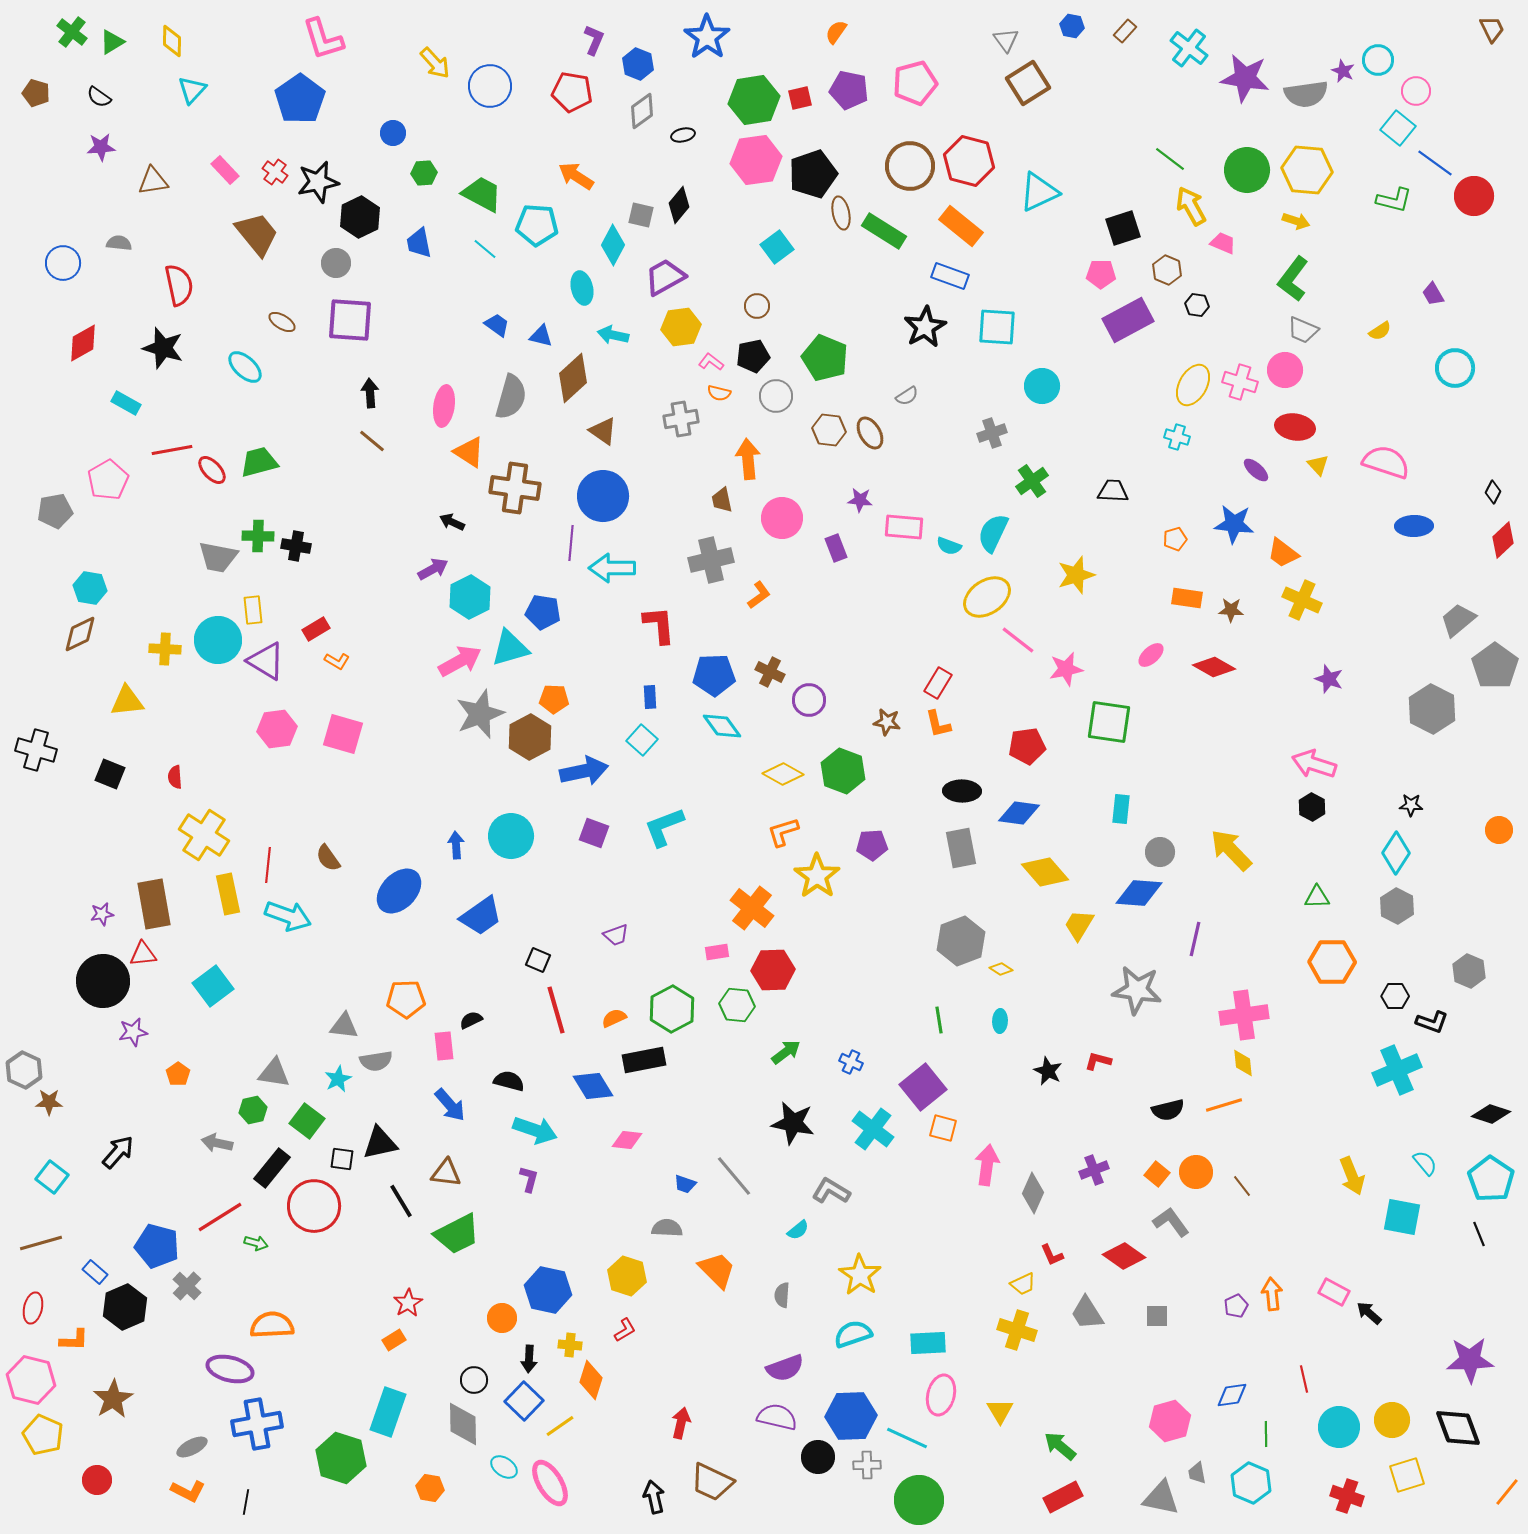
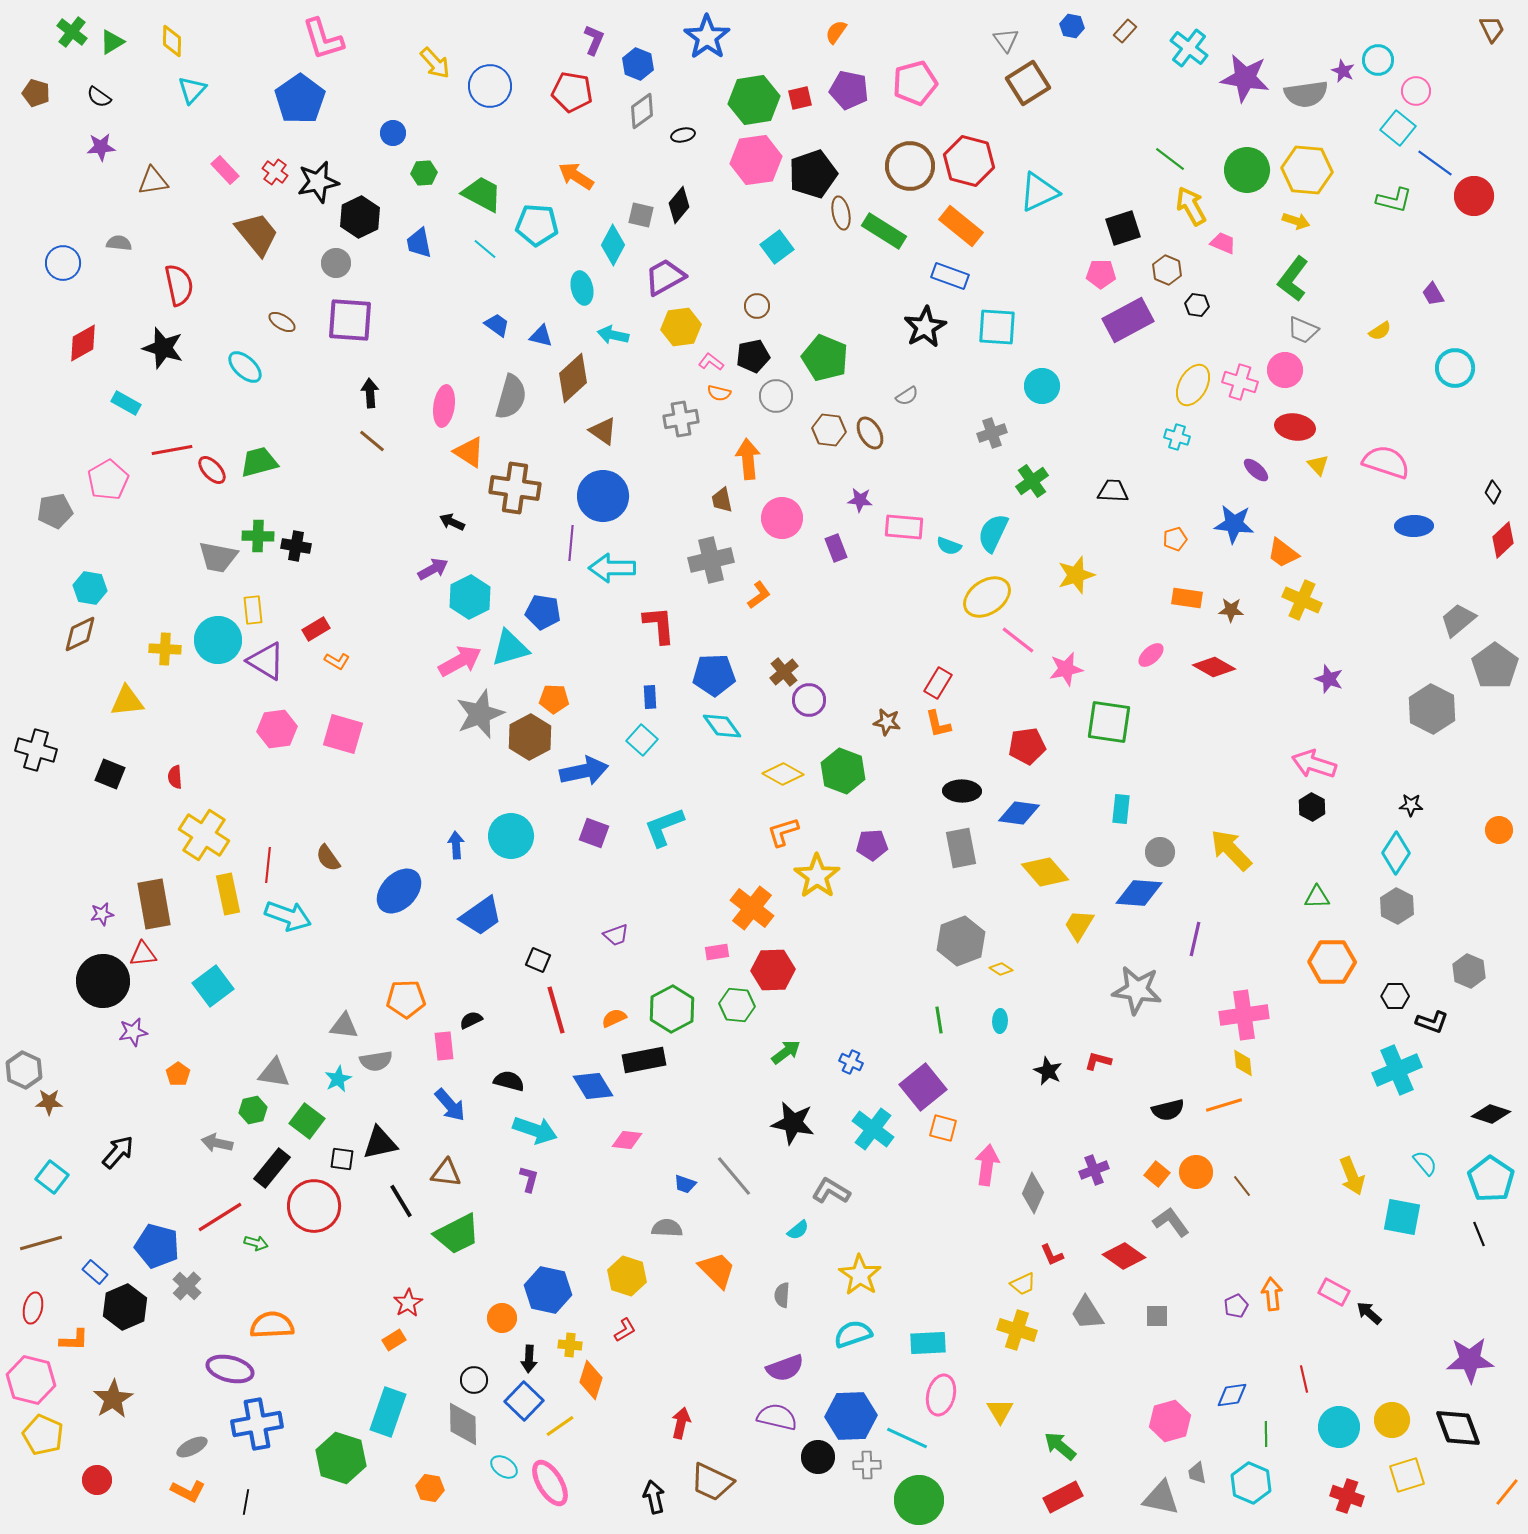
brown cross at (770, 672): moved 14 px right; rotated 24 degrees clockwise
